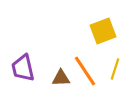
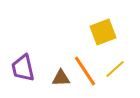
yellow square: moved 1 px down
yellow line: rotated 30 degrees clockwise
